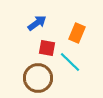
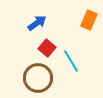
orange rectangle: moved 12 px right, 13 px up
red square: rotated 30 degrees clockwise
cyan line: moved 1 px right, 1 px up; rotated 15 degrees clockwise
